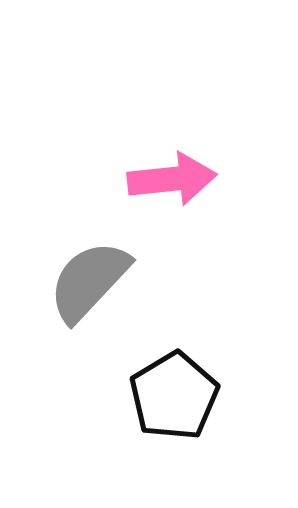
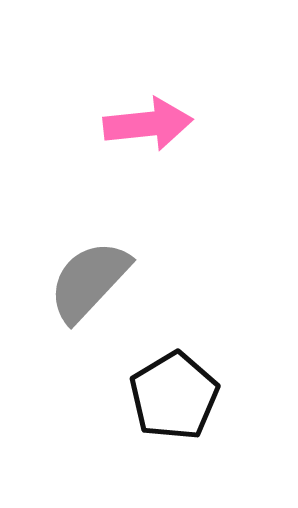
pink arrow: moved 24 px left, 55 px up
